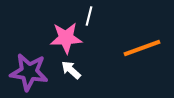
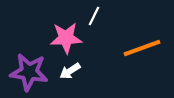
white line: moved 5 px right; rotated 12 degrees clockwise
white arrow: moved 1 px left, 1 px down; rotated 75 degrees counterclockwise
